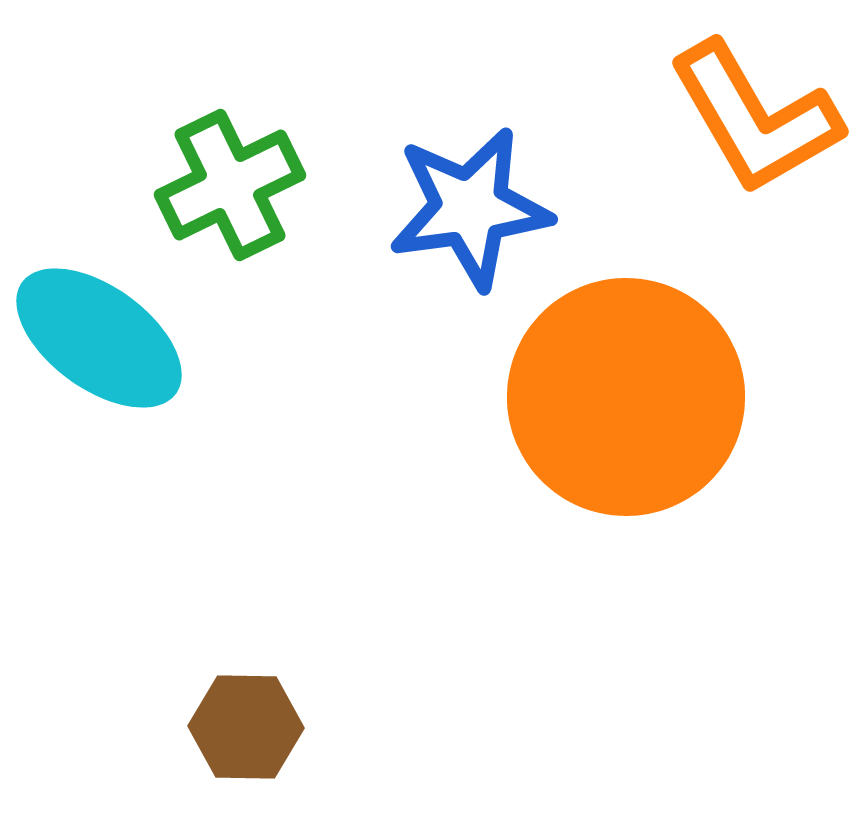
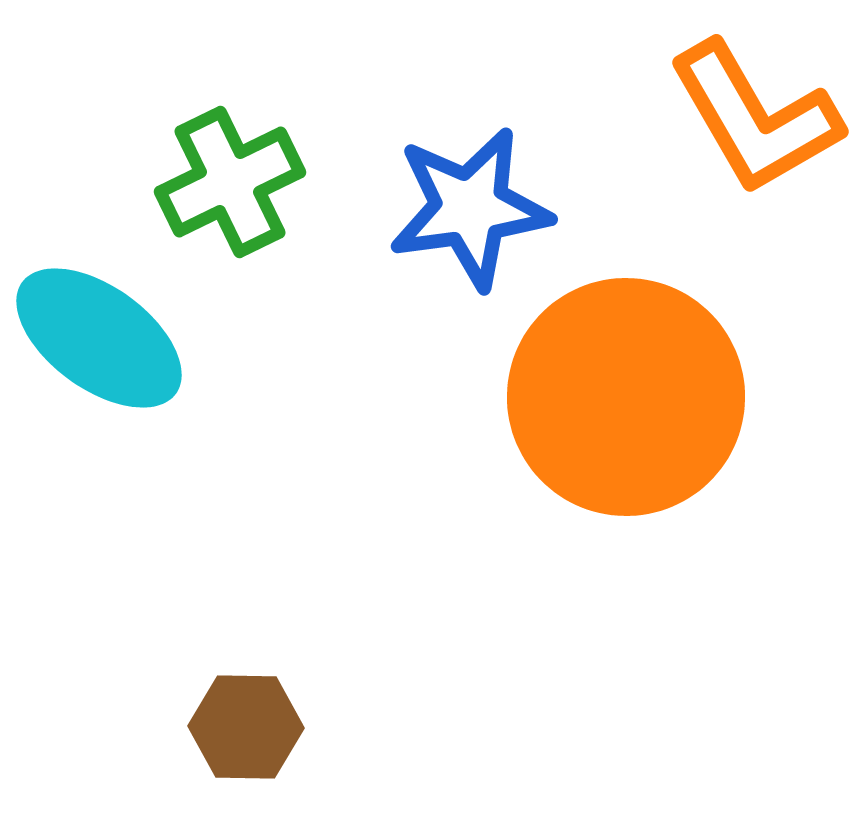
green cross: moved 3 px up
